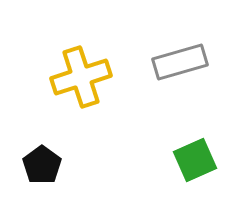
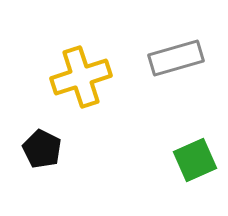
gray rectangle: moved 4 px left, 4 px up
black pentagon: moved 16 px up; rotated 9 degrees counterclockwise
